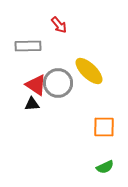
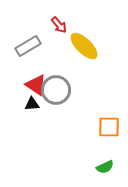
gray rectangle: rotated 30 degrees counterclockwise
yellow ellipse: moved 5 px left, 25 px up
gray circle: moved 2 px left, 7 px down
orange square: moved 5 px right
